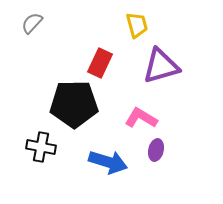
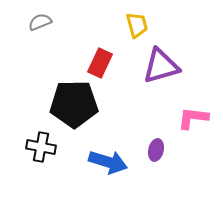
gray semicircle: moved 8 px right, 1 px up; rotated 25 degrees clockwise
pink L-shape: moved 52 px right; rotated 24 degrees counterclockwise
